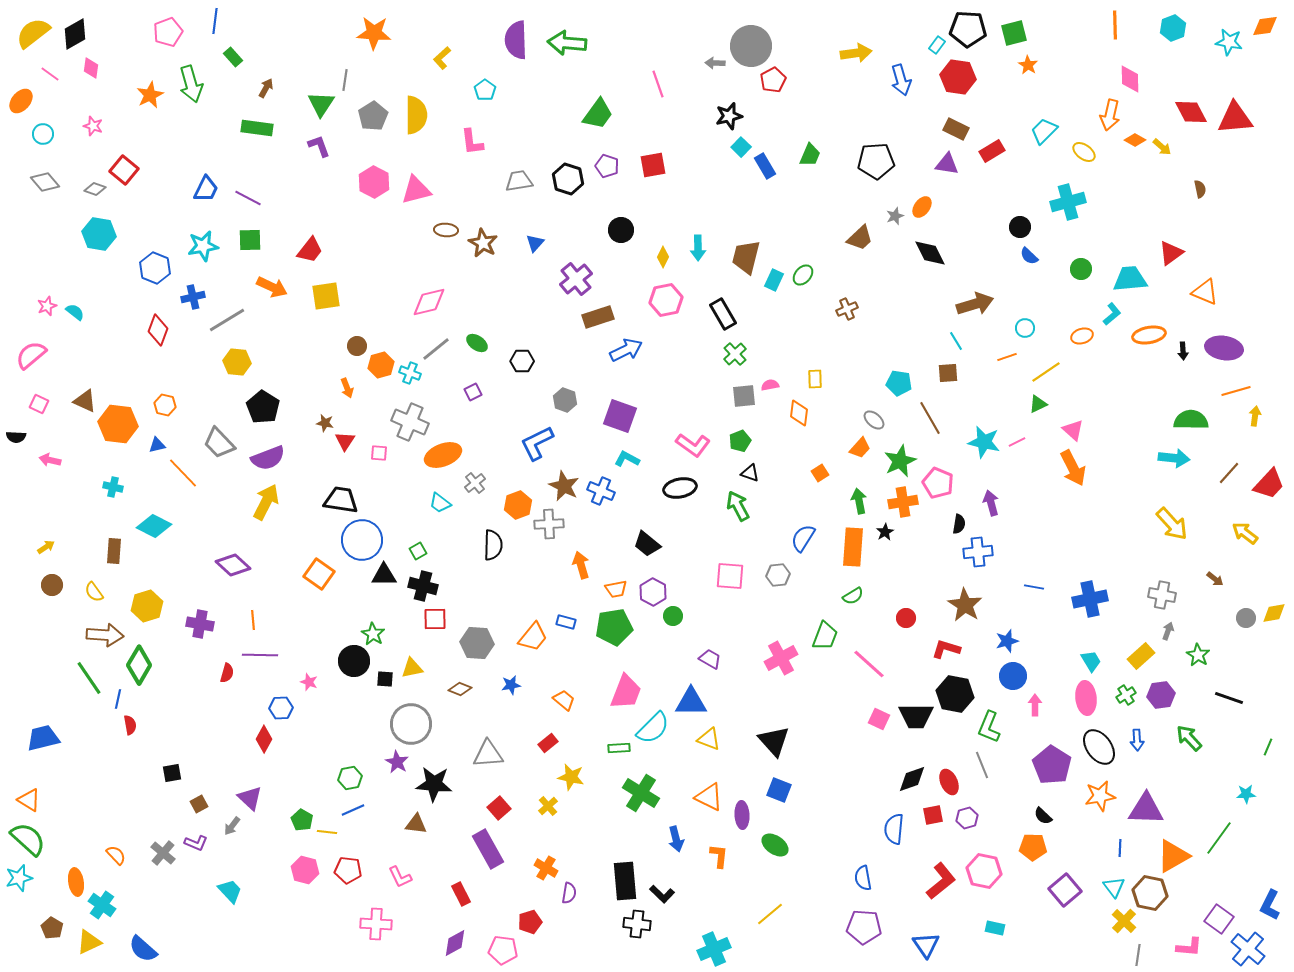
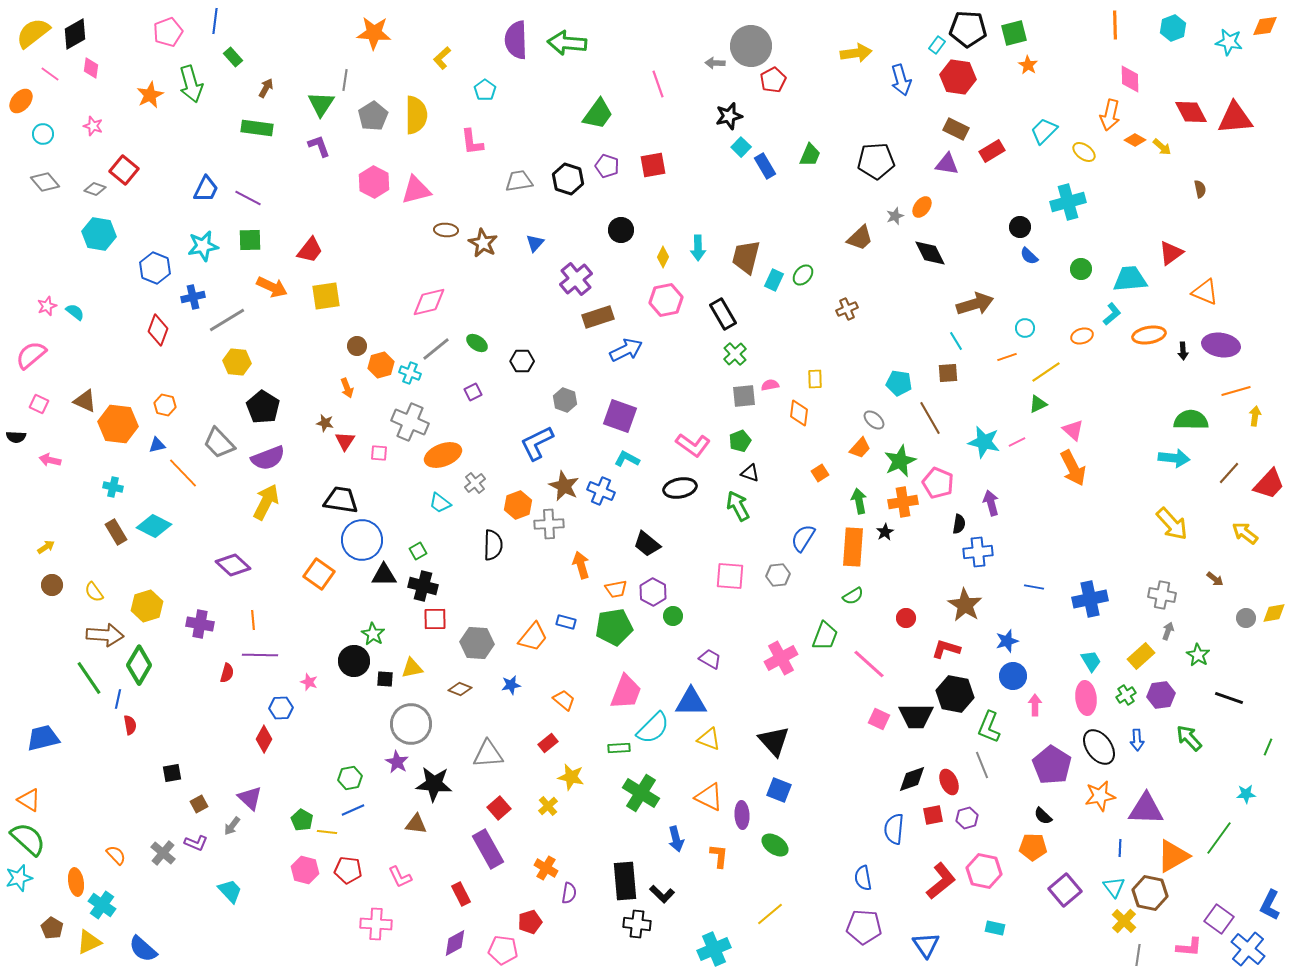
purple ellipse at (1224, 348): moved 3 px left, 3 px up
brown rectangle at (114, 551): moved 2 px right, 19 px up; rotated 35 degrees counterclockwise
